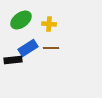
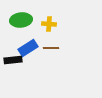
green ellipse: rotated 30 degrees clockwise
